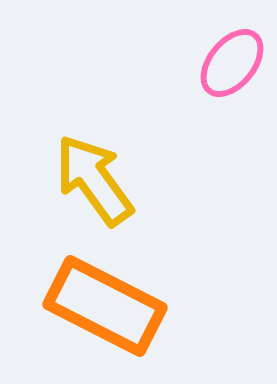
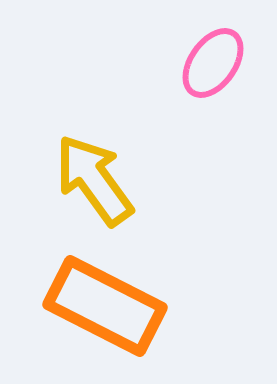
pink ellipse: moved 19 px left; rotated 4 degrees counterclockwise
